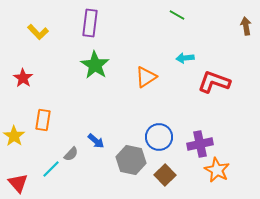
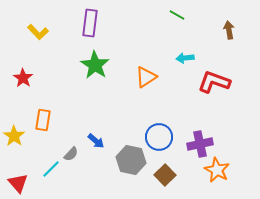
brown arrow: moved 17 px left, 4 px down
